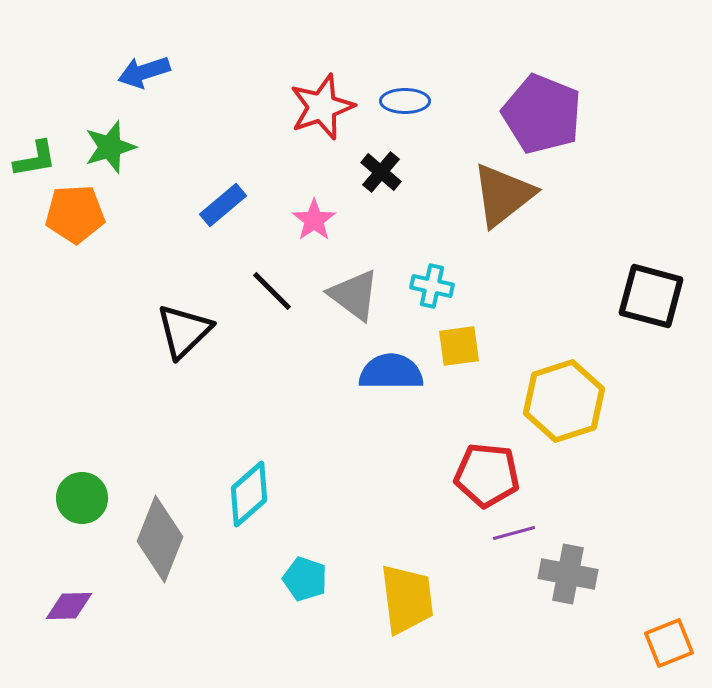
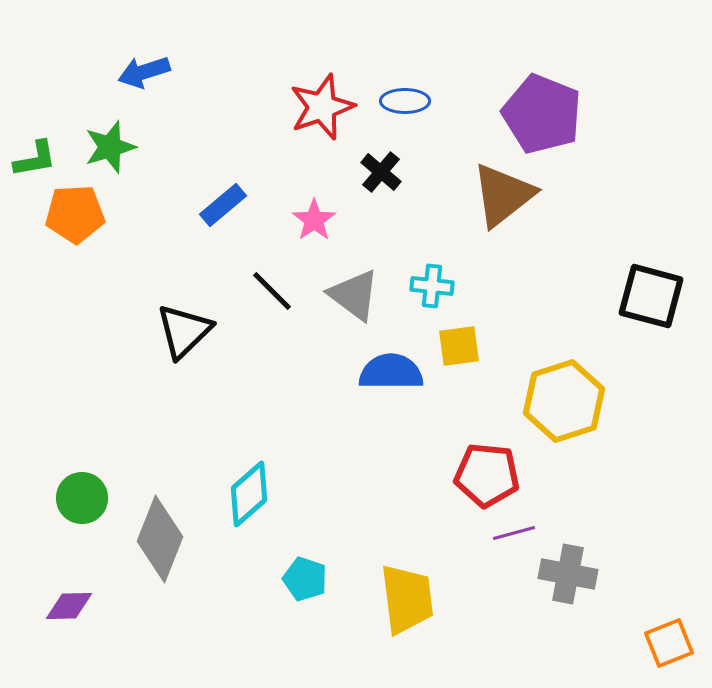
cyan cross: rotated 6 degrees counterclockwise
